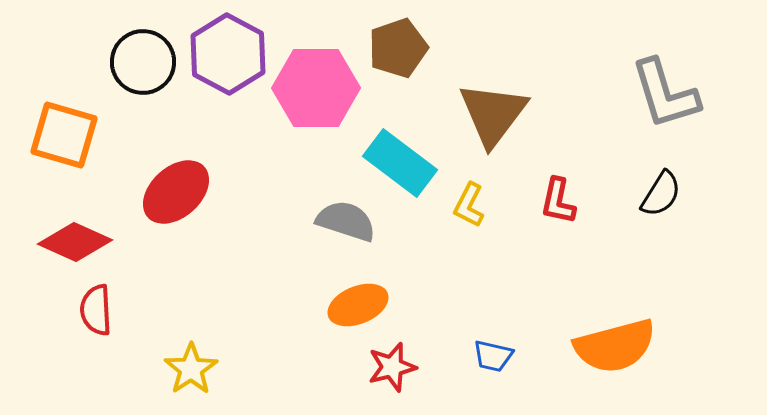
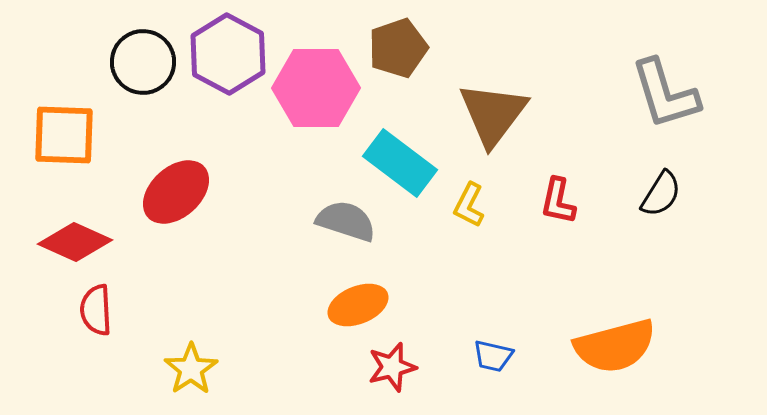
orange square: rotated 14 degrees counterclockwise
